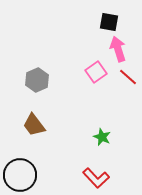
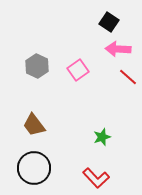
black square: rotated 24 degrees clockwise
pink arrow: rotated 70 degrees counterclockwise
pink square: moved 18 px left, 2 px up
gray hexagon: moved 14 px up; rotated 10 degrees counterclockwise
green star: rotated 30 degrees clockwise
black circle: moved 14 px right, 7 px up
